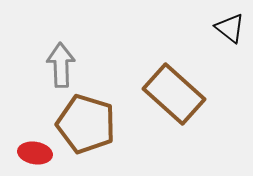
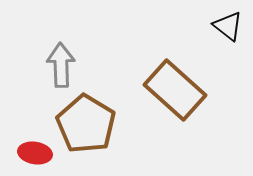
black triangle: moved 2 px left, 2 px up
brown rectangle: moved 1 px right, 4 px up
brown pentagon: rotated 14 degrees clockwise
